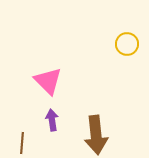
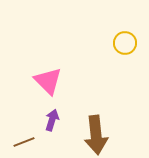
yellow circle: moved 2 px left, 1 px up
purple arrow: rotated 25 degrees clockwise
brown line: moved 2 px right, 1 px up; rotated 65 degrees clockwise
